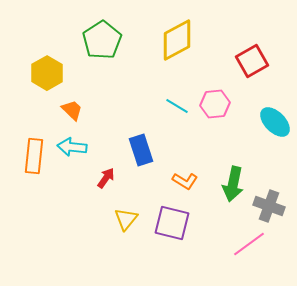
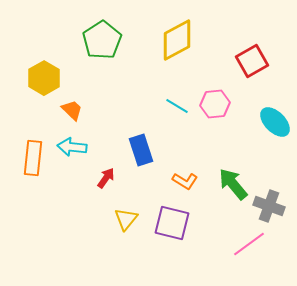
yellow hexagon: moved 3 px left, 5 px down
orange rectangle: moved 1 px left, 2 px down
green arrow: rotated 128 degrees clockwise
